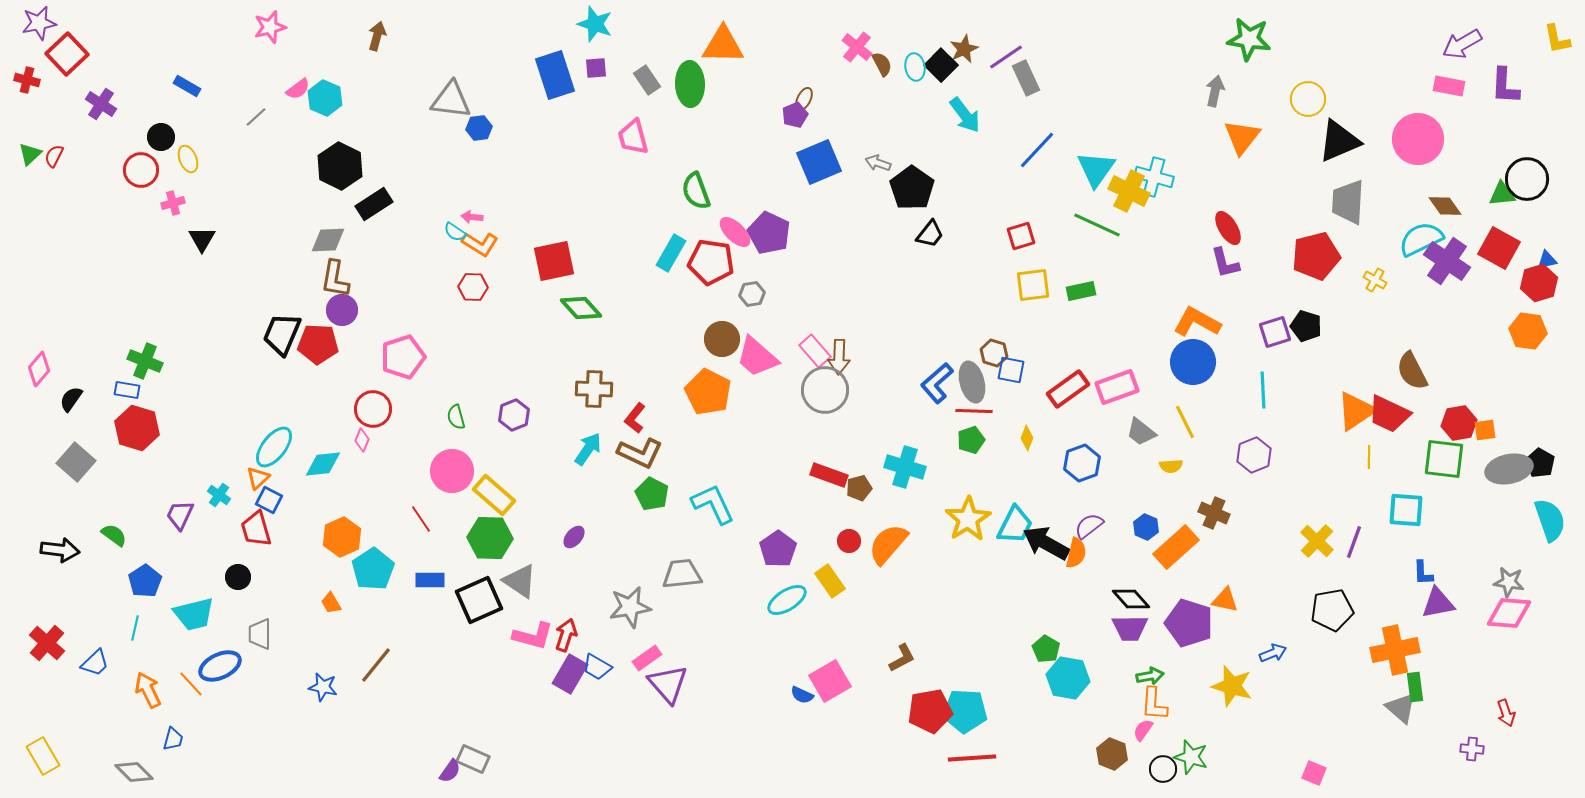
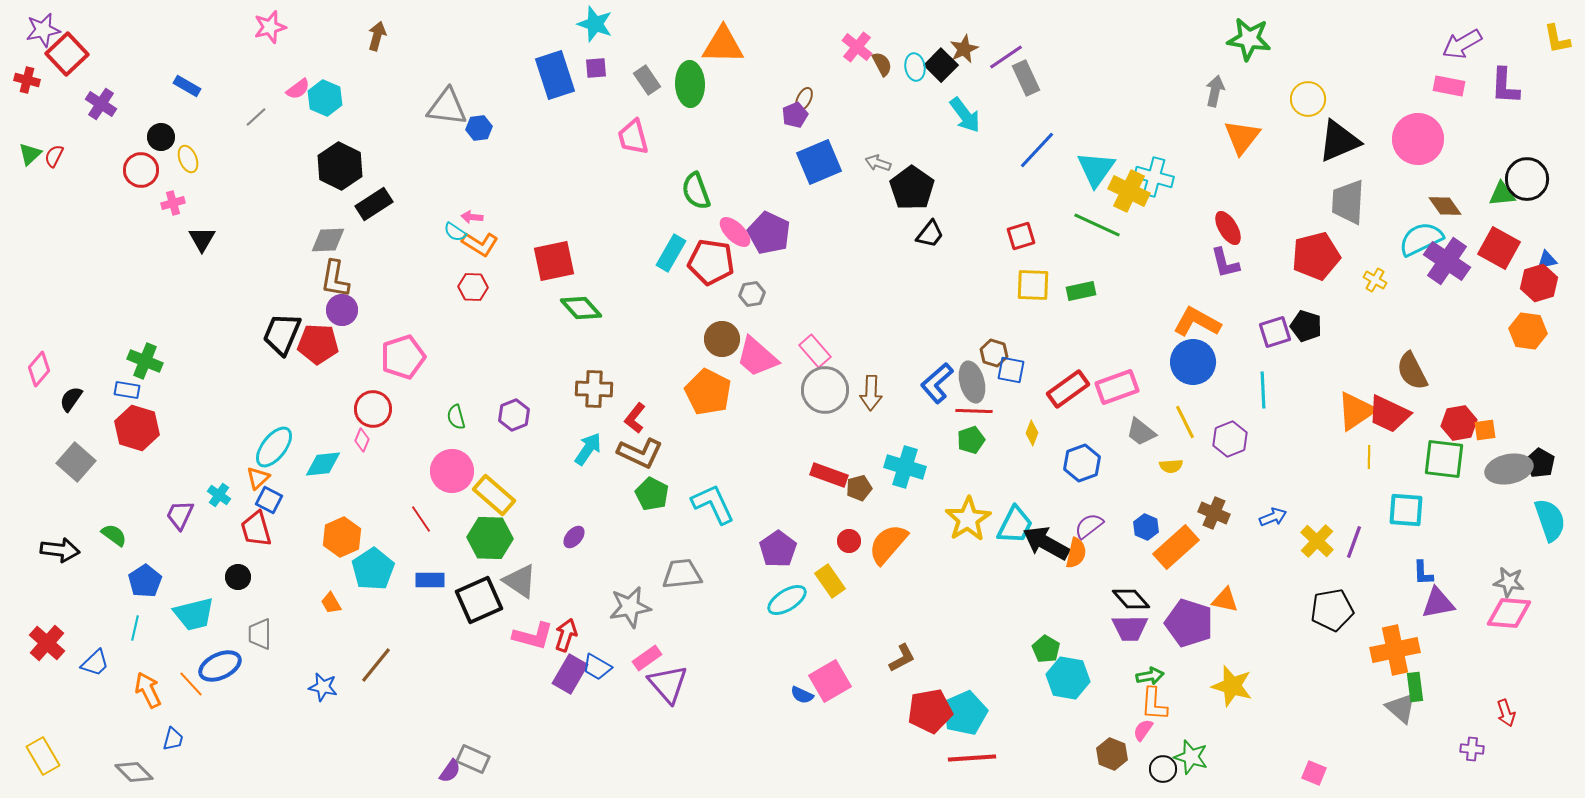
purple star at (39, 23): moved 4 px right, 7 px down
gray triangle at (451, 100): moved 4 px left, 7 px down
yellow square at (1033, 285): rotated 9 degrees clockwise
brown arrow at (839, 357): moved 32 px right, 36 px down
yellow diamond at (1027, 438): moved 5 px right, 5 px up
purple hexagon at (1254, 455): moved 24 px left, 16 px up
blue arrow at (1273, 653): moved 136 px up
cyan pentagon at (965, 711): moved 2 px down; rotated 27 degrees counterclockwise
